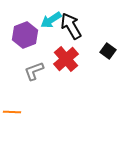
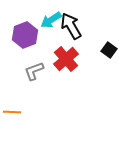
black square: moved 1 px right, 1 px up
